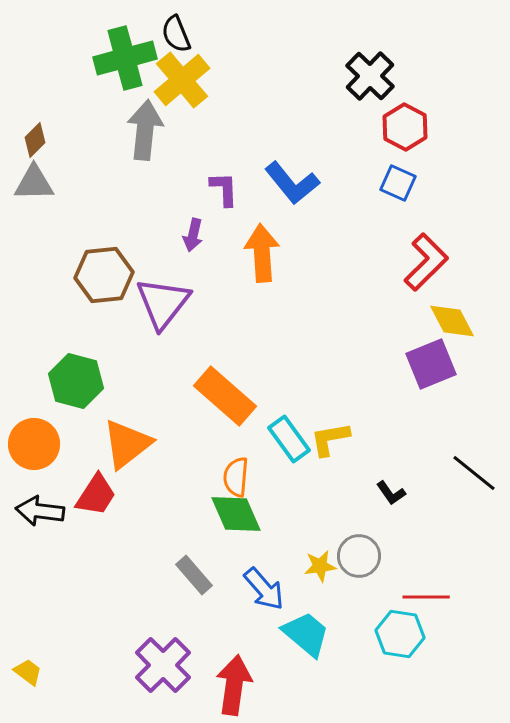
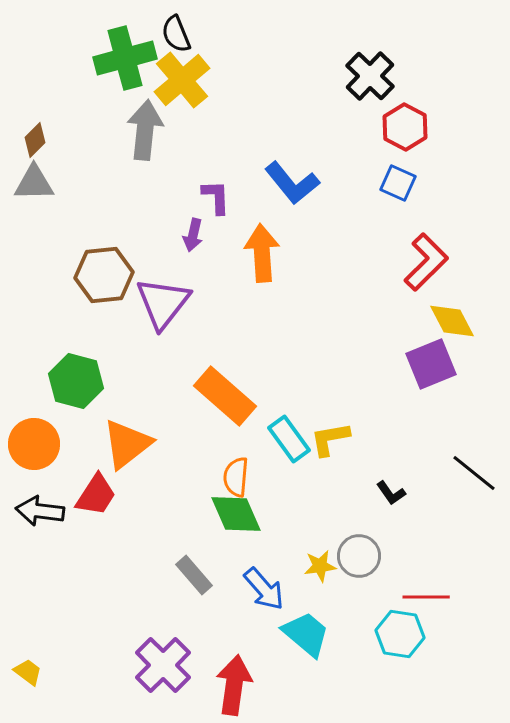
purple L-shape: moved 8 px left, 8 px down
